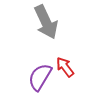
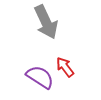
purple semicircle: rotated 92 degrees clockwise
